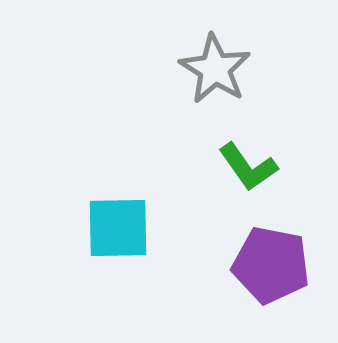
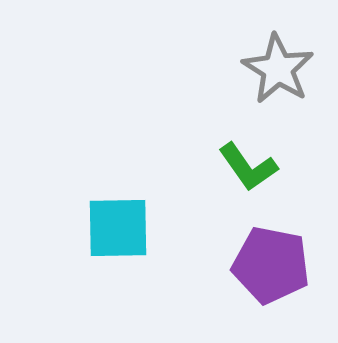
gray star: moved 63 px right
